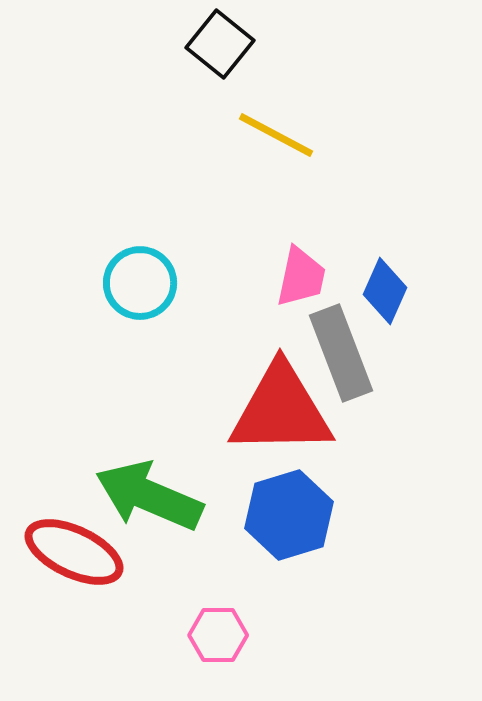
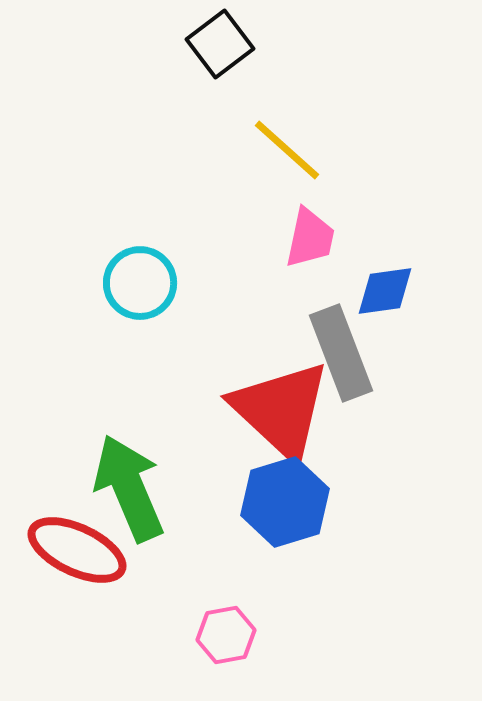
black square: rotated 14 degrees clockwise
yellow line: moved 11 px right, 15 px down; rotated 14 degrees clockwise
pink trapezoid: moved 9 px right, 39 px up
blue diamond: rotated 58 degrees clockwise
red triangle: rotated 44 degrees clockwise
green arrow: moved 20 px left, 8 px up; rotated 44 degrees clockwise
blue hexagon: moved 4 px left, 13 px up
red ellipse: moved 3 px right, 2 px up
pink hexagon: moved 8 px right; rotated 10 degrees counterclockwise
